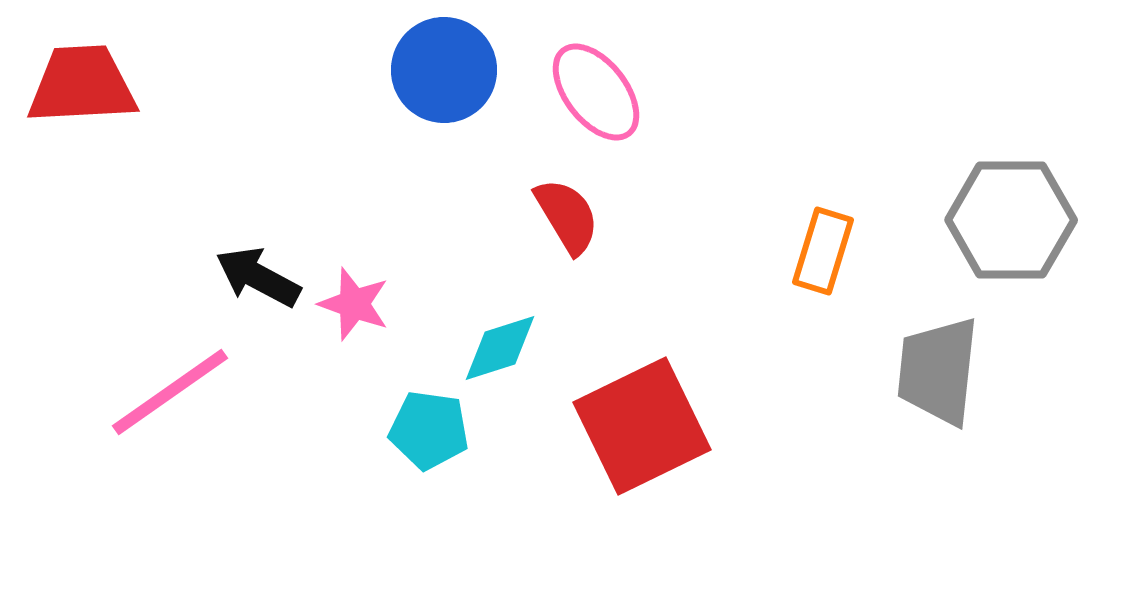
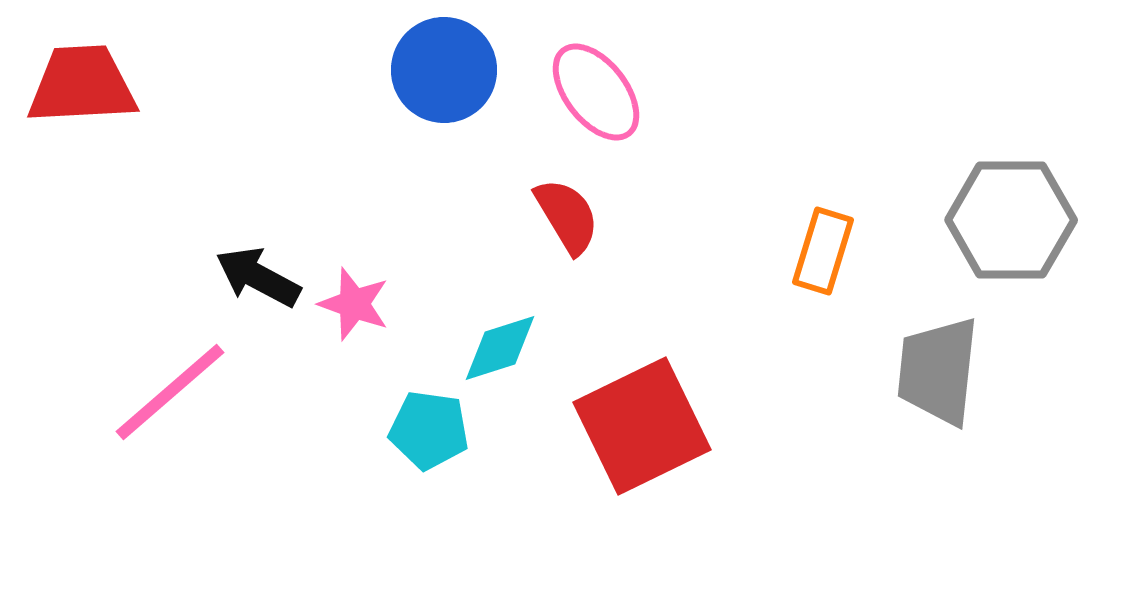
pink line: rotated 6 degrees counterclockwise
